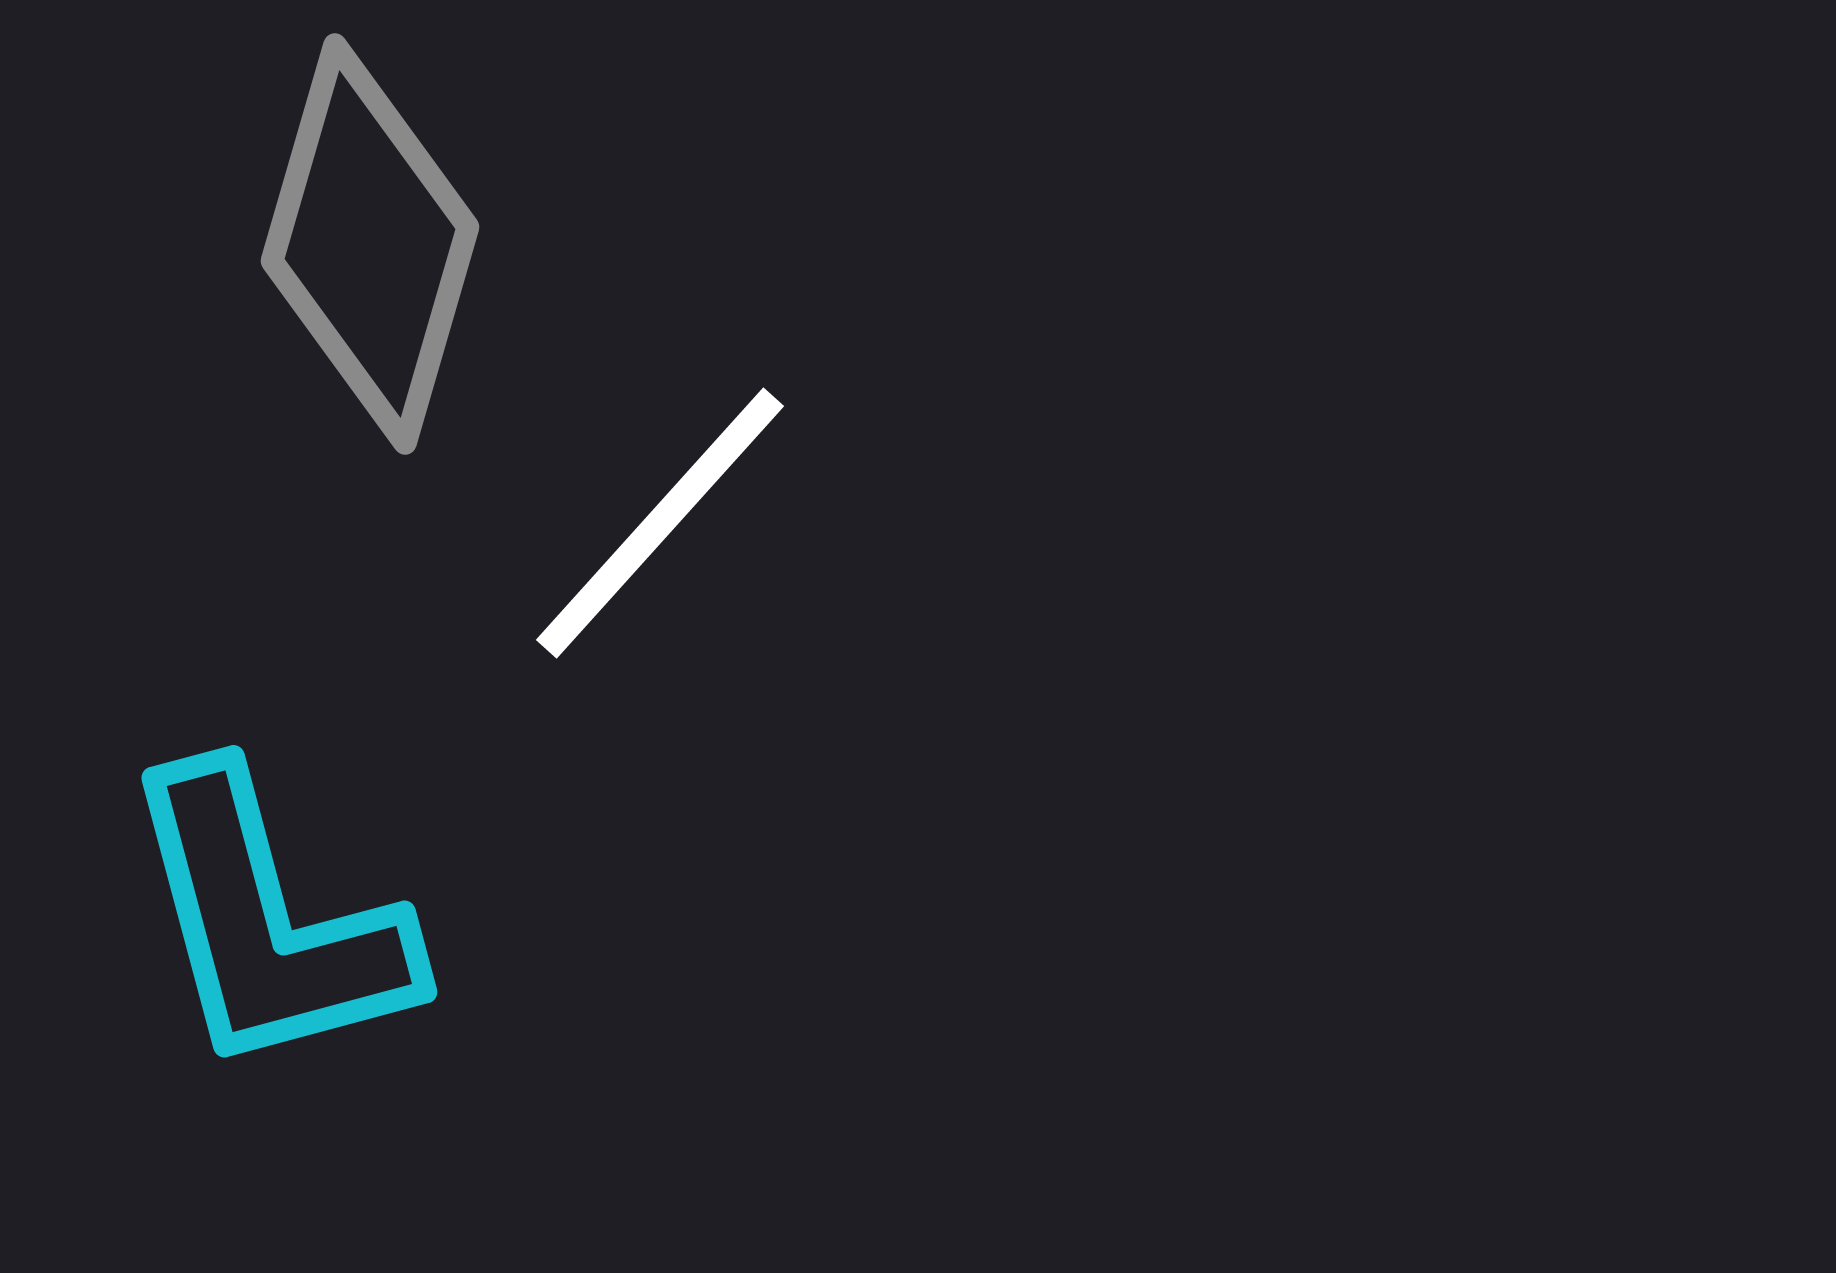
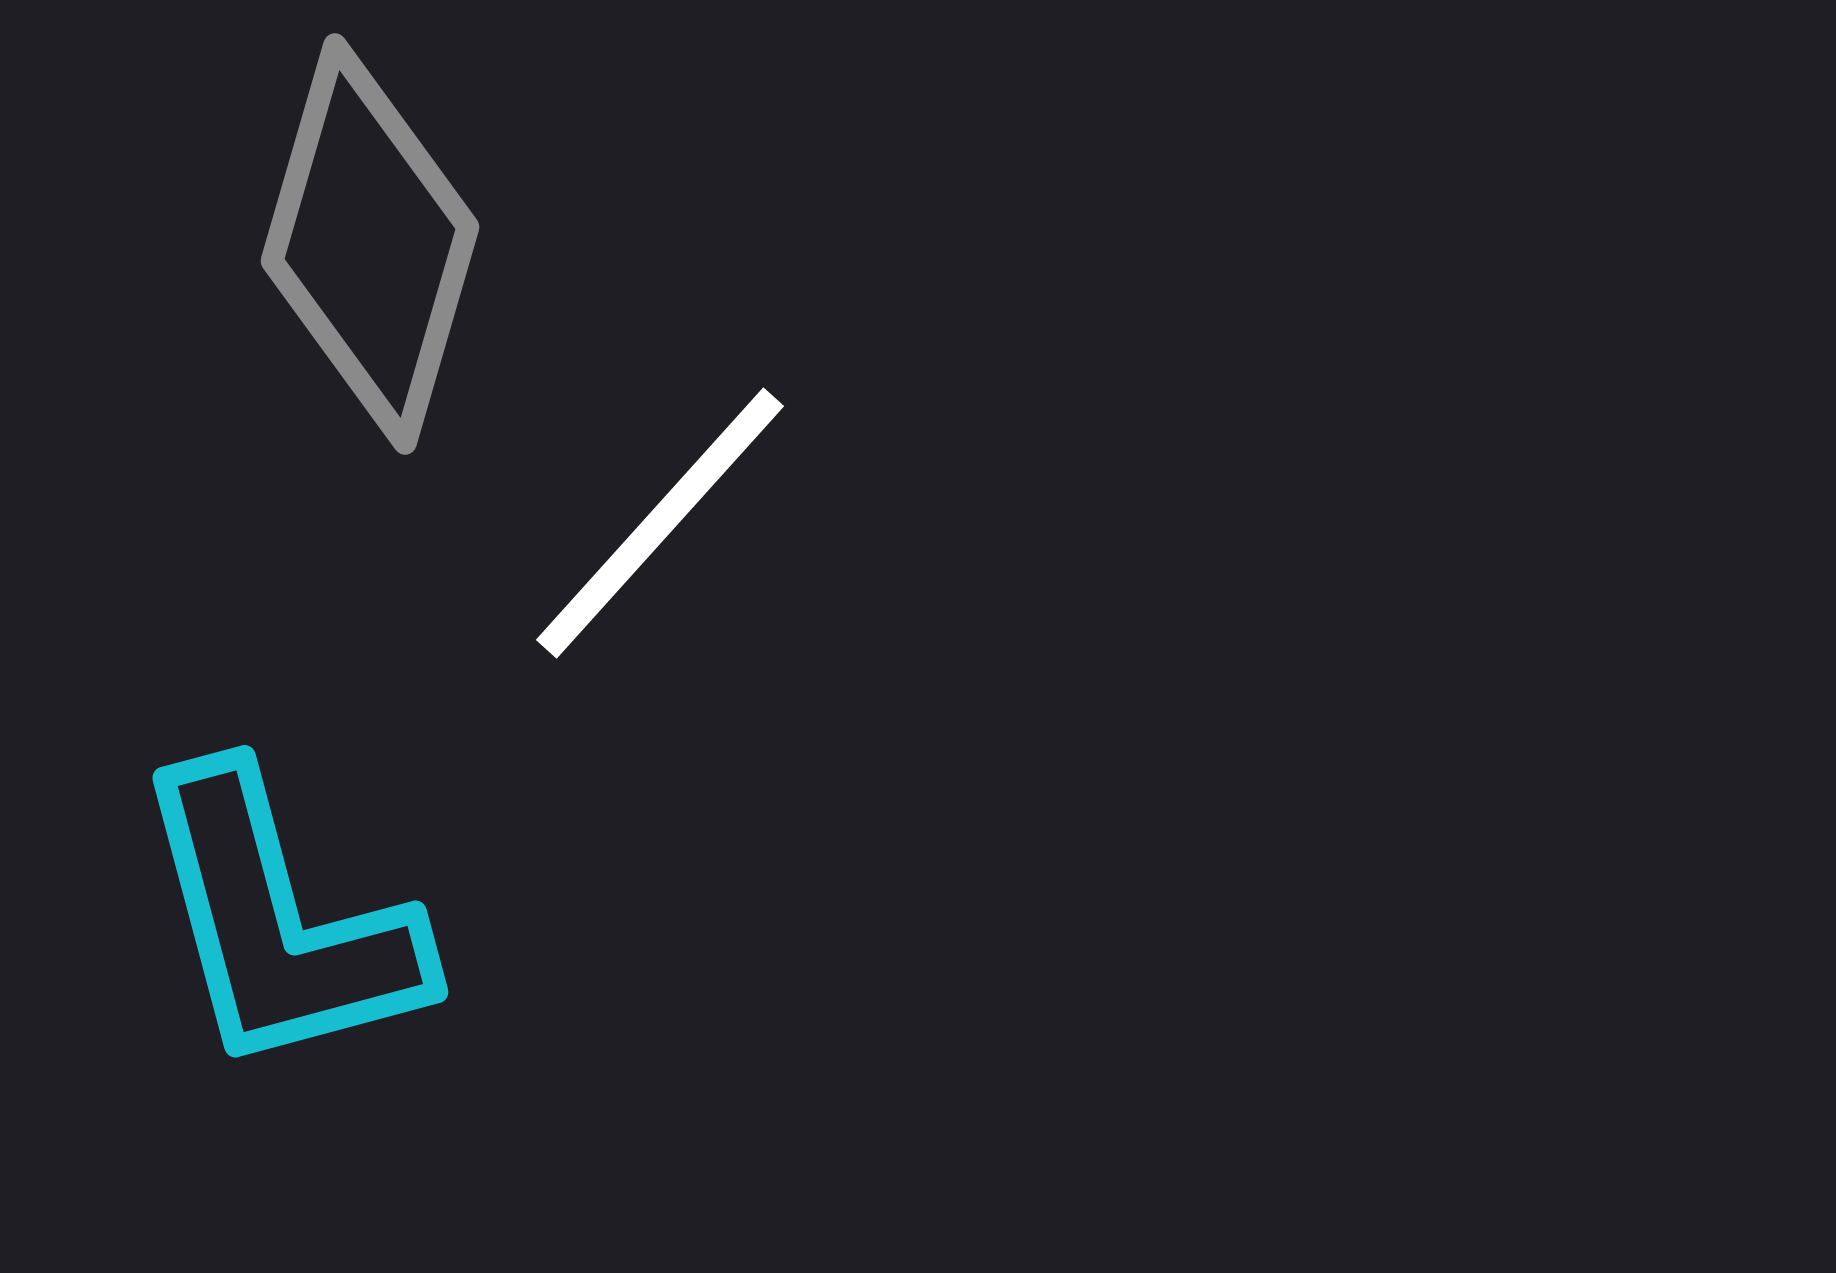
cyan L-shape: moved 11 px right
